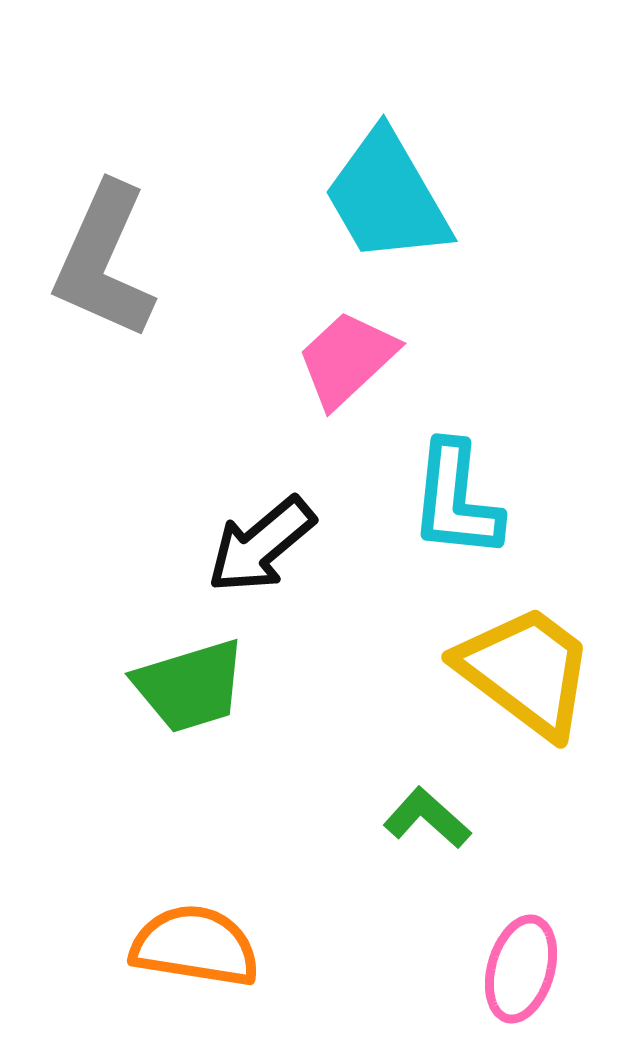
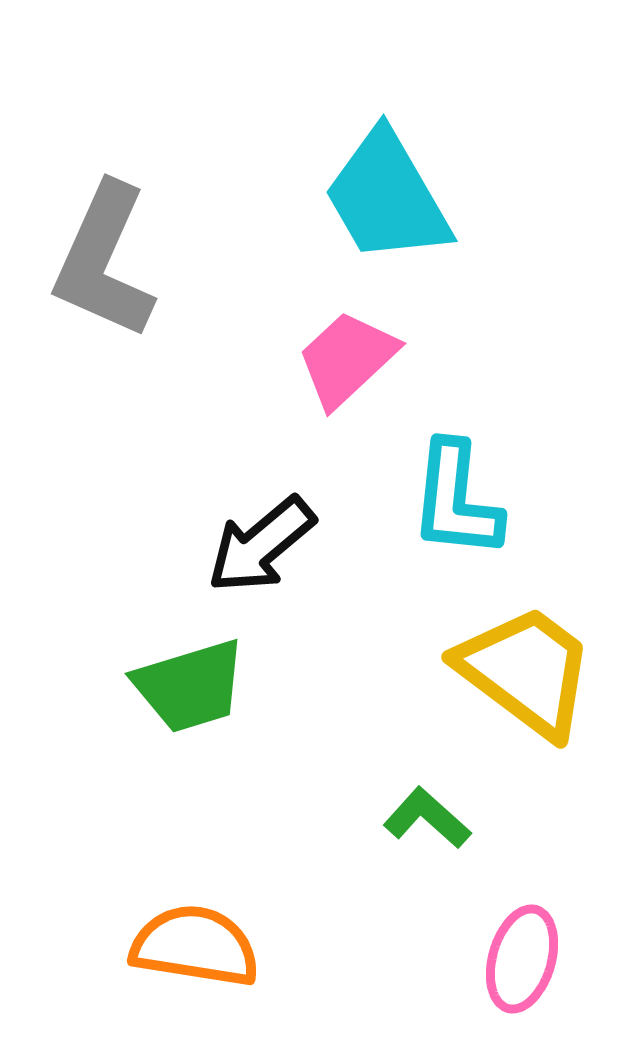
pink ellipse: moved 1 px right, 10 px up
